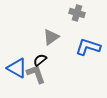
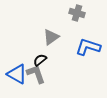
blue triangle: moved 6 px down
